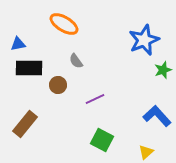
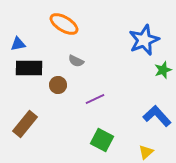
gray semicircle: rotated 28 degrees counterclockwise
